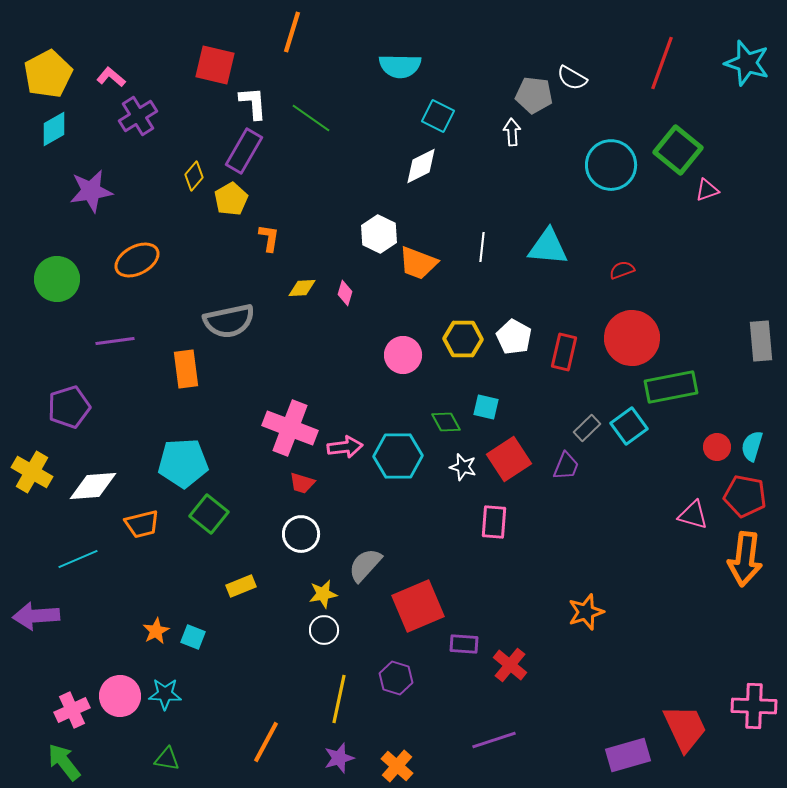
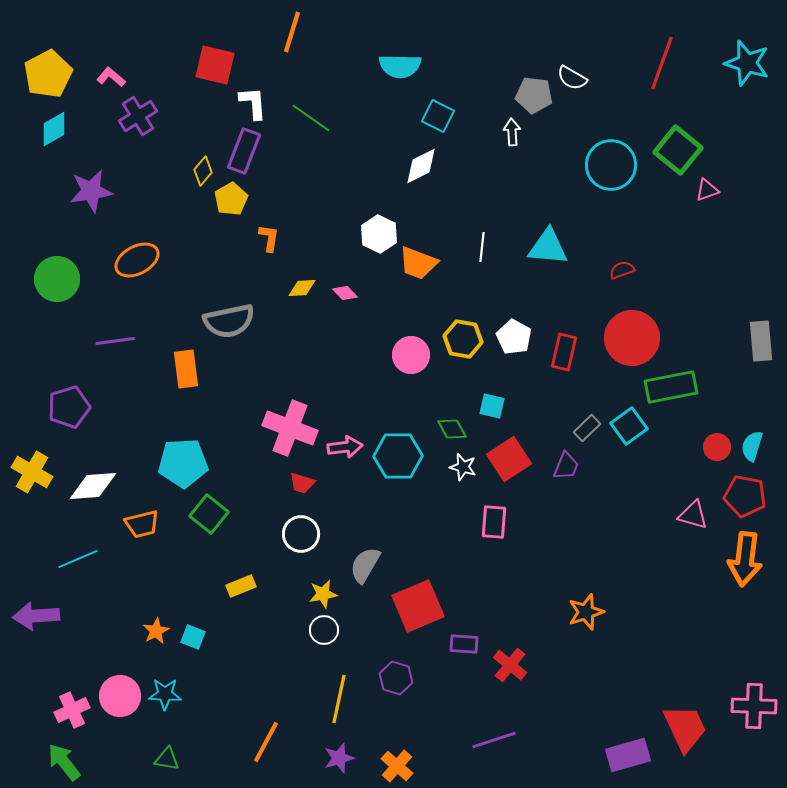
purple rectangle at (244, 151): rotated 9 degrees counterclockwise
yellow diamond at (194, 176): moved 9 px right, 5 px up
pink diamond at (345, 293): rotated 60 degrees counterclockwise
yellow hexagon at (463, 339): rotated 9 degrees clockwise
pink circle at (403, 355): moved 8 px right
cyan square at (486, 407): moved 6 px right, 1 px up
green diamond at (446, 422): moved 6 px right, 7 px down
gray semicircle at (365, 565): rotated 12 degrees counterclockwise
